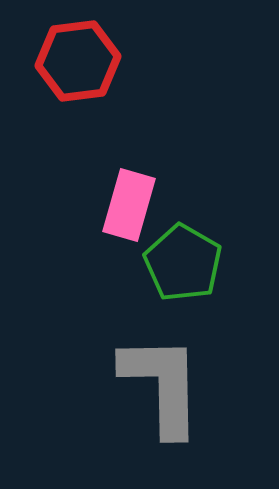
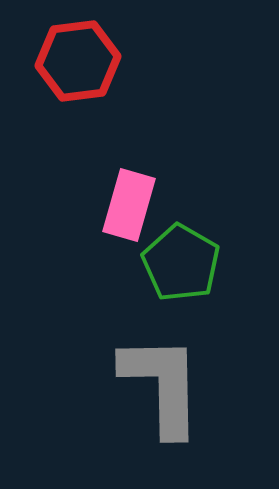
green pentagon: moved 2 px left
